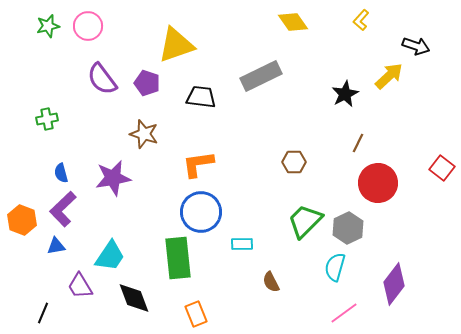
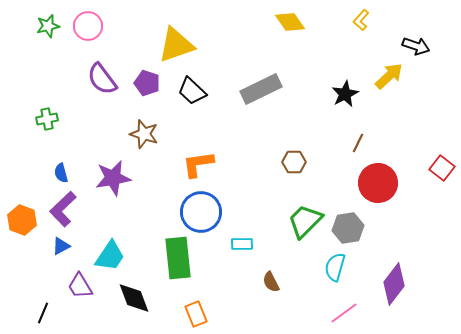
yellow diamond: moved 3 px left
gray rectangle: moved 13 px down
black trapezoid: moved 9 px left, 6 px up; rotated 144 degrees counterclockwise
gray hexagon: rotated 16 degrees clockwise
blue triangle: moved 5 px right; rotated 18 degrees counterclockwise
